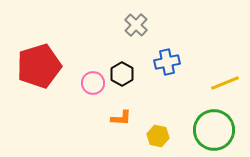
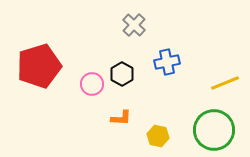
gray cross: moved 2 px left
pink circle: moved 1 px left, 1 px down
